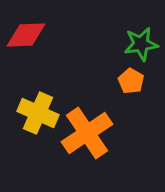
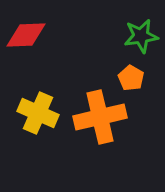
green star: moved 8 px up
orange pentagon: moved 3 px up
orange cross: moved 13 px right, 16 px up; rotated 21 degrees clockwise
